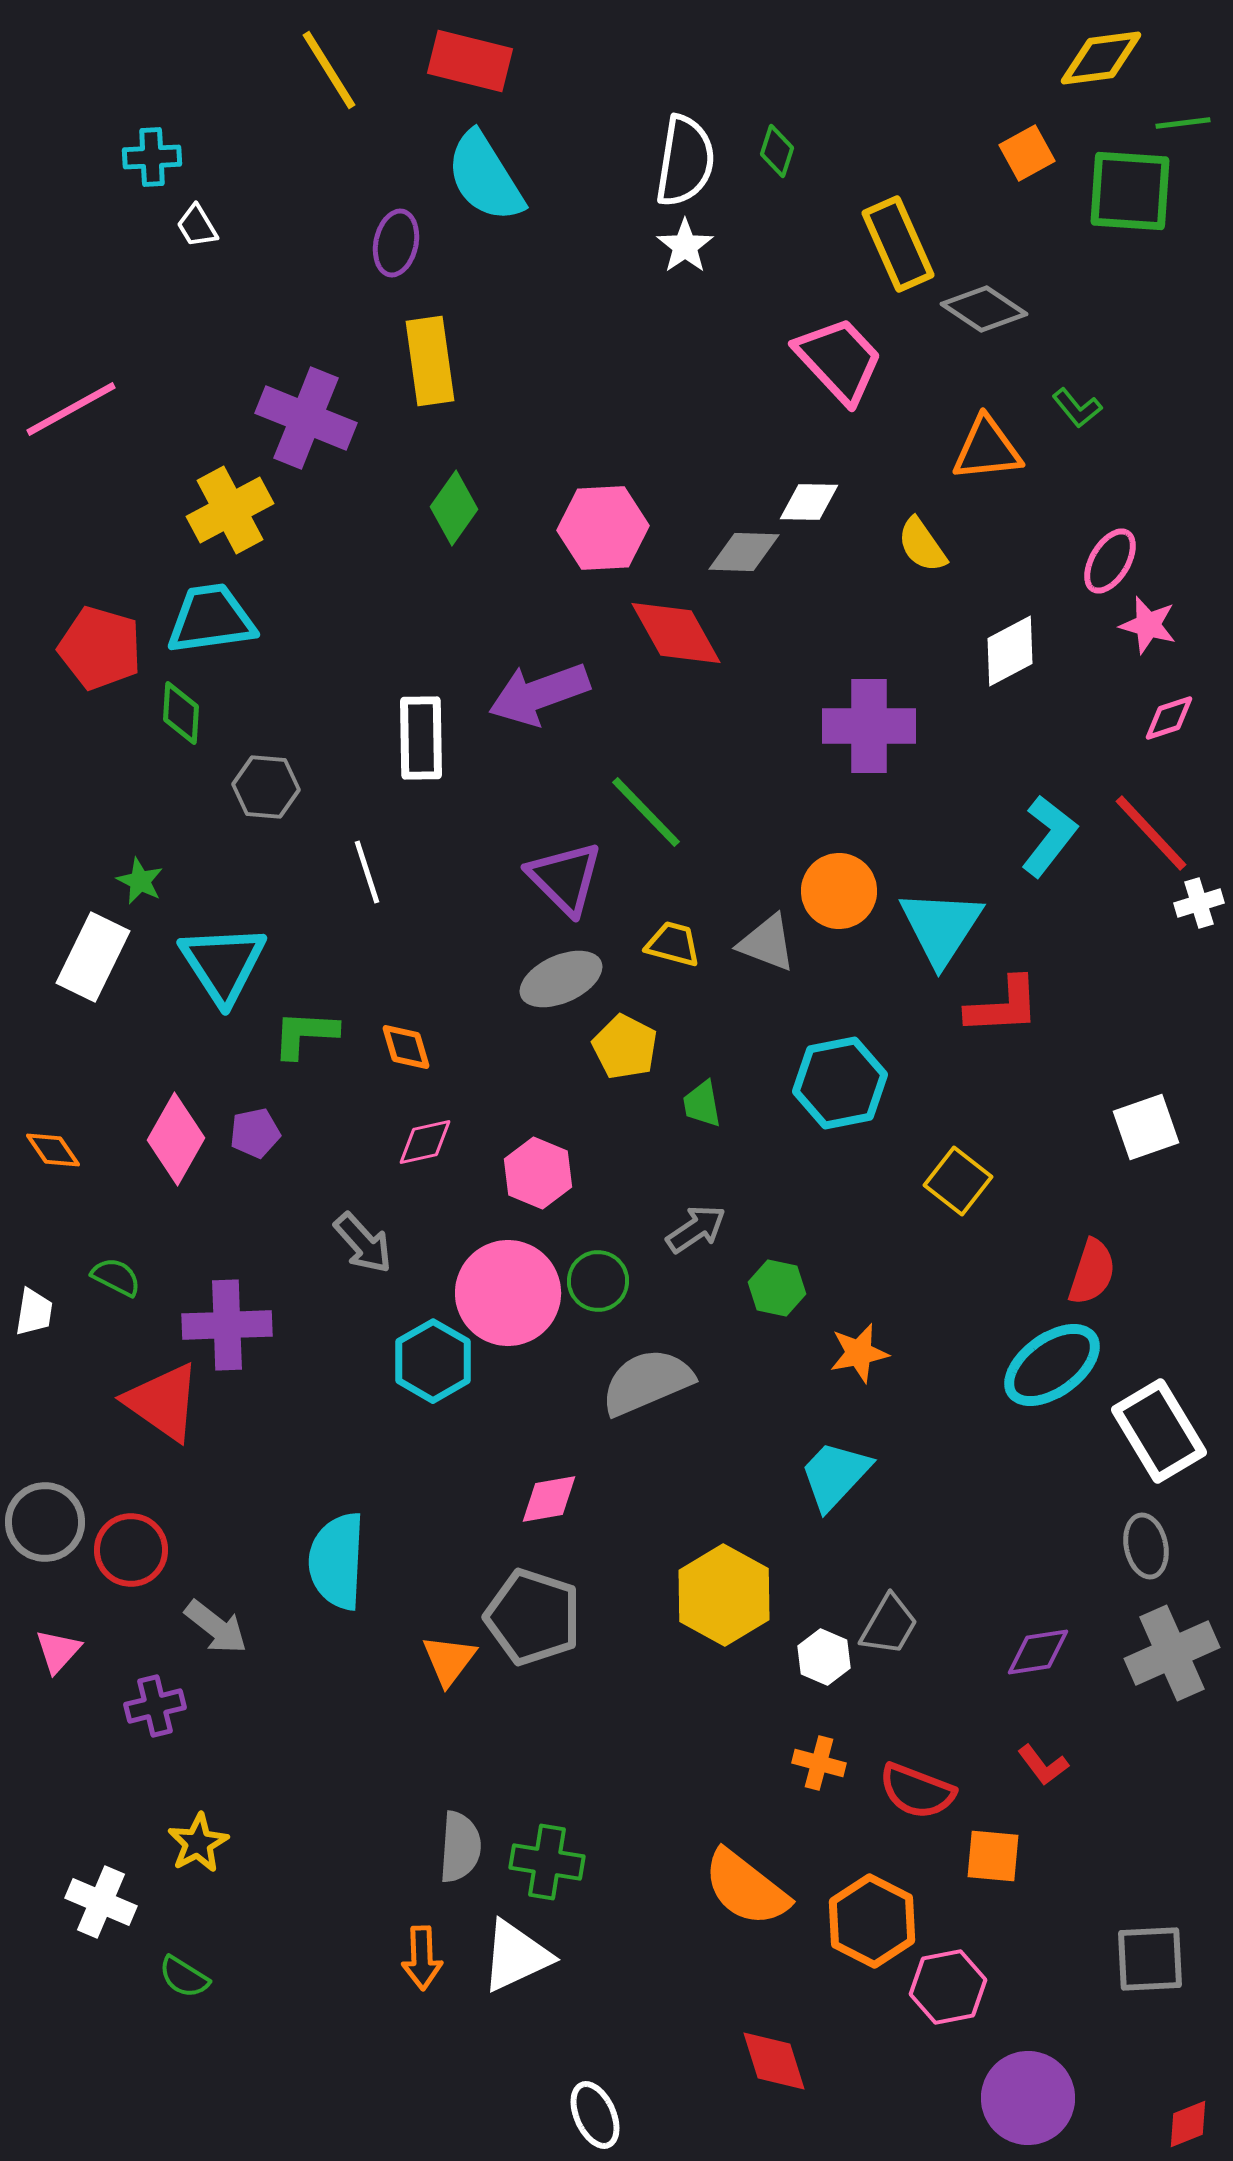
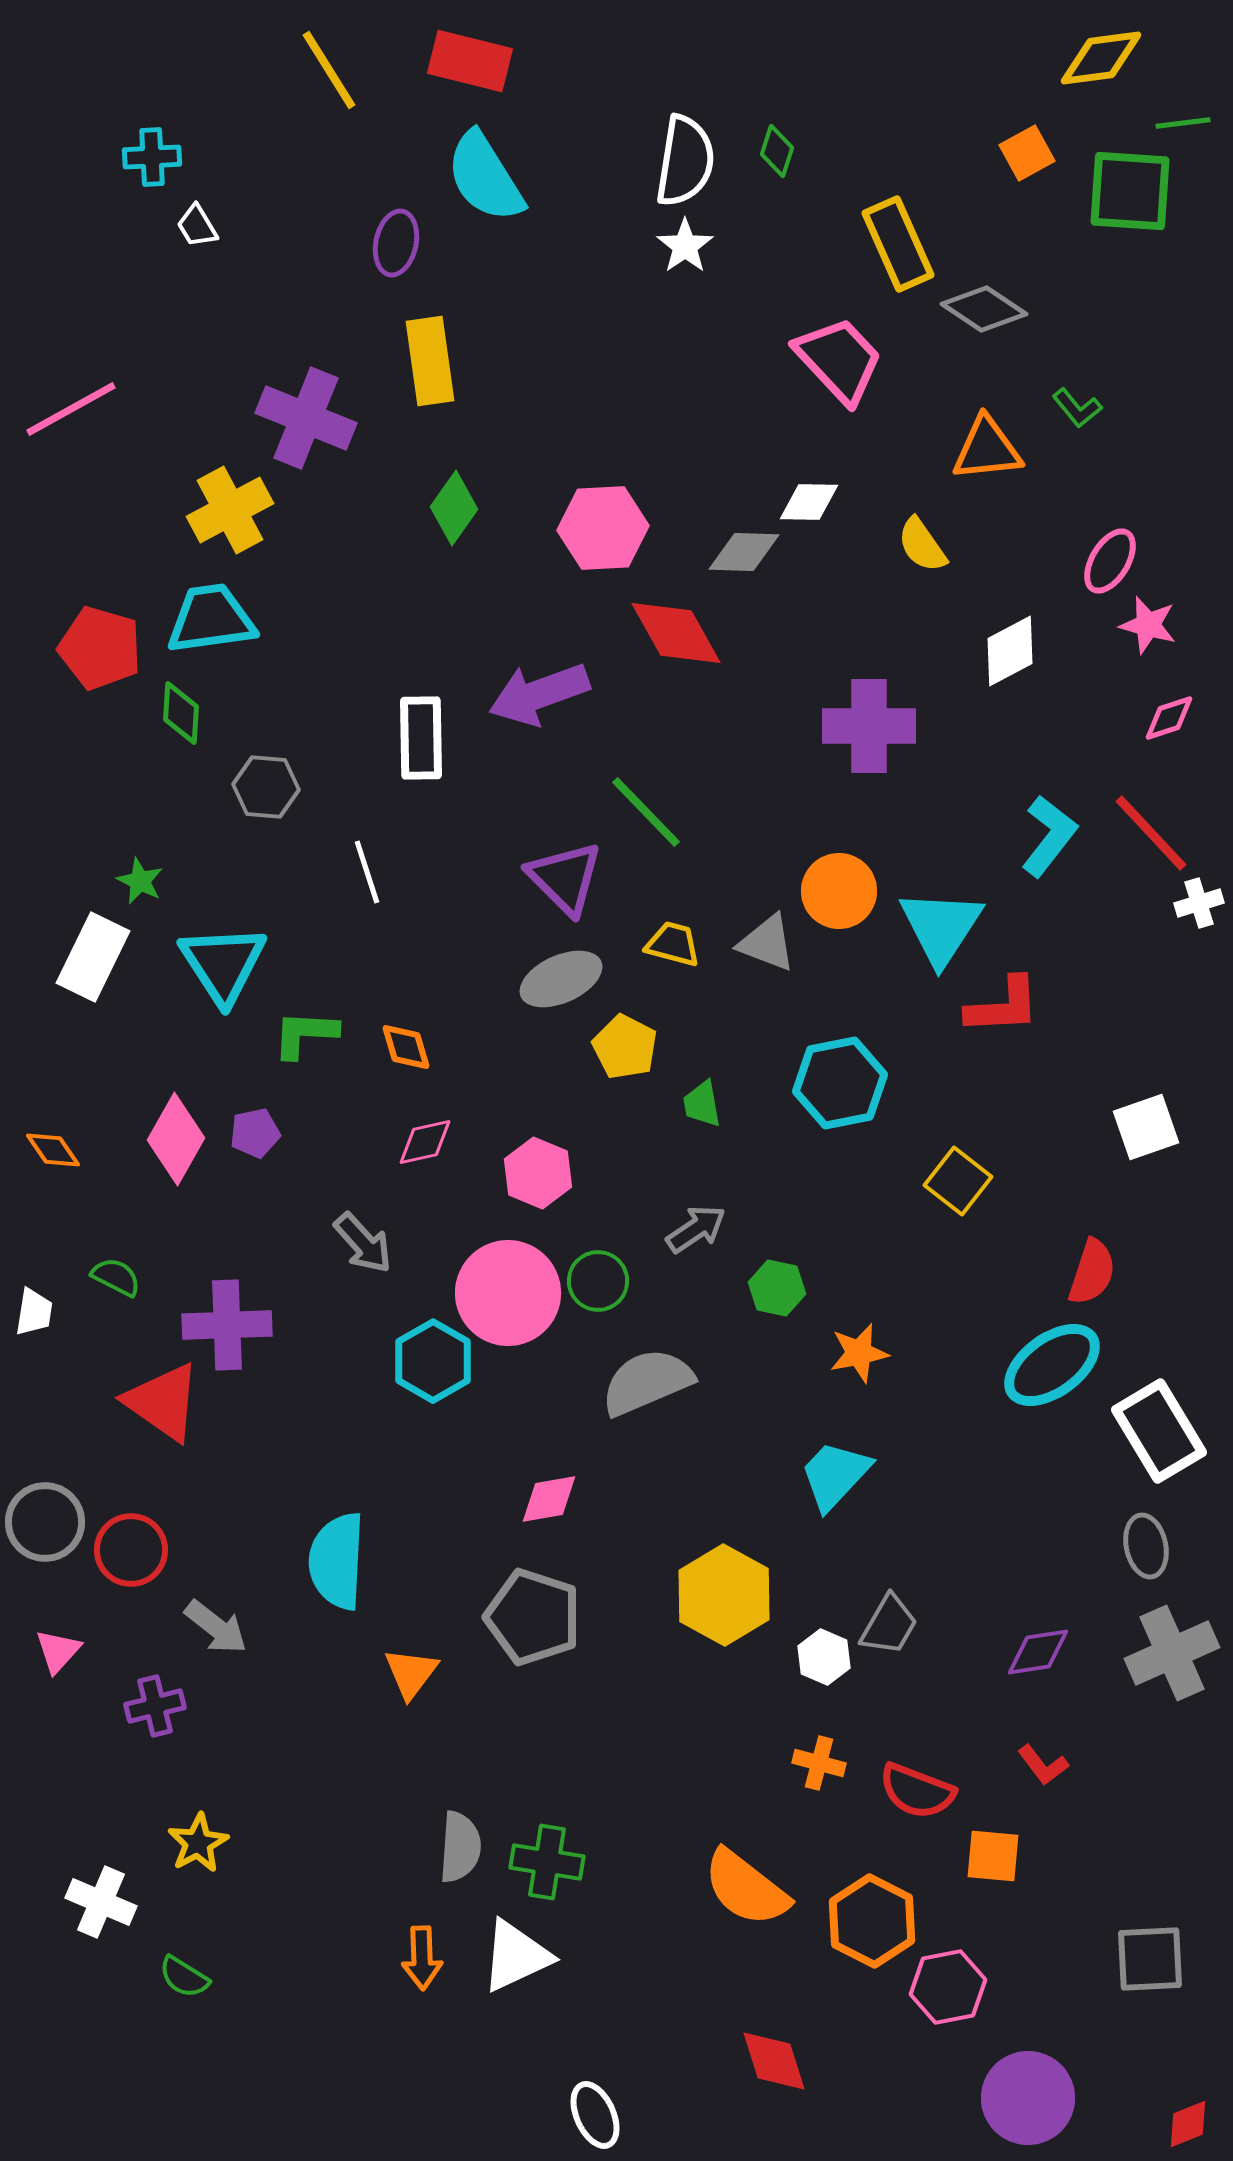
orange triangle at (449, 1660): moved 38 px left, 13 px down
